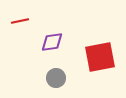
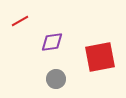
red line: rotated 18 degrees counterclockwise
gray circle: moved 1 px down
